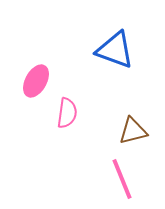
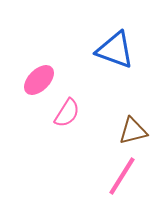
pink ellipse: moved 3 px right, 1 px up; rotated 16 degrees clockwise
pink semicircle: rotated 24 degrees clockwise
pink line: moved 3 px up; rotated 54 degrees clockwise
